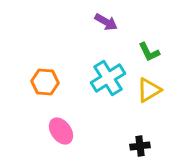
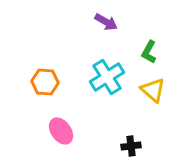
green L-shape: rotated 55 degrees clockwise
cyan cross: moved 1 px left, 1 px up
yellow triangle: moved 4 px right; rotated 48 degrees counterclockwise
black cross: moved 9 px left
